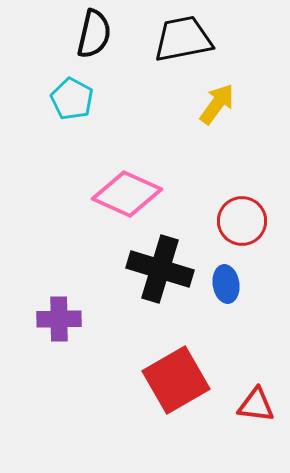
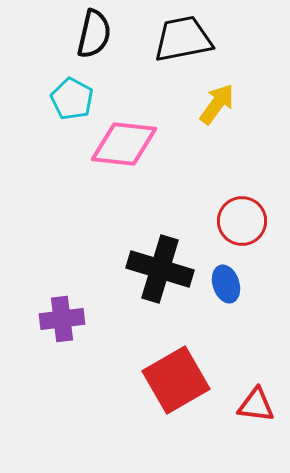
pink diamond: moved 3 px left, 50 px up; rotated 18 degrees counterclockwise
blue ellipse: rotated 9 degrees counterclockwise
purple cross: moved 3 px right; rotated 6 degrees counterclockwise
